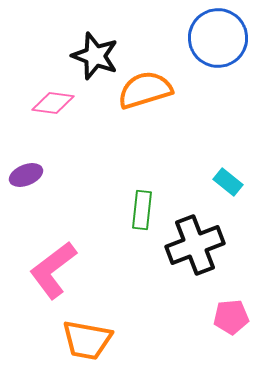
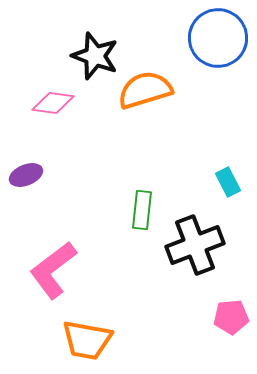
cyan rectangle: rotated 24 degrees clockwise
